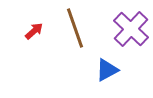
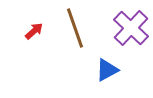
purple cross: moved 1 px up
